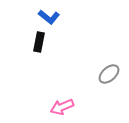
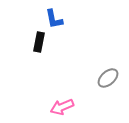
blue L-shape: moved 5 px right, 2 px down; rotated 40 degrees clockwise
gray ellipse: moved 1 px left, 4 px down
